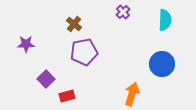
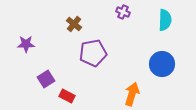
purple cross: rotated 24 degrees counterclockwise
purple pentagon: moved 9 px right, 1 px down
purple square: rotated 12 degrees clockwise
red rectangle: rotated 42 degrees clockwise
